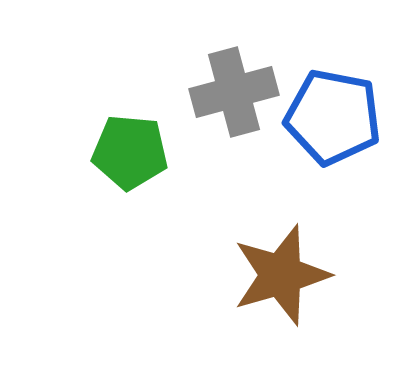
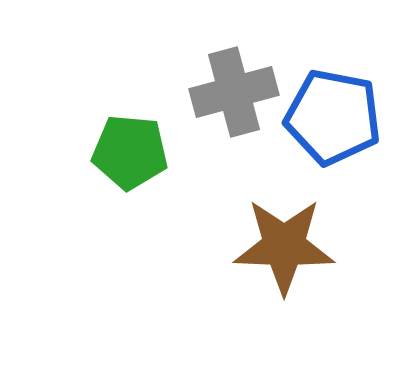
brown star: moved 3 px right, 29 px up; rotated 18 degrees clockwise
